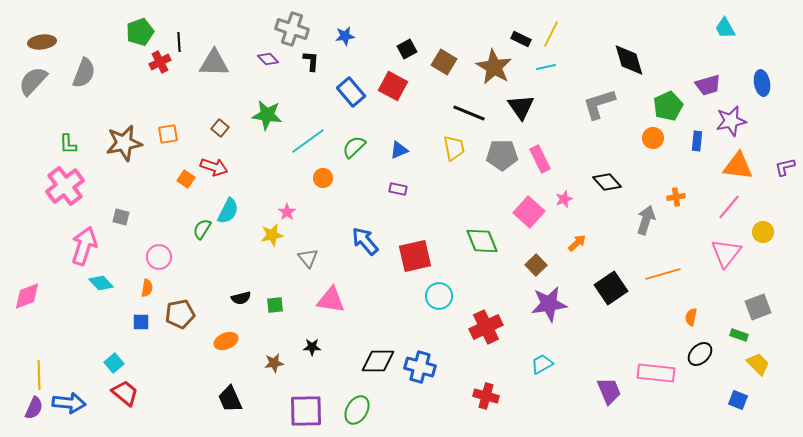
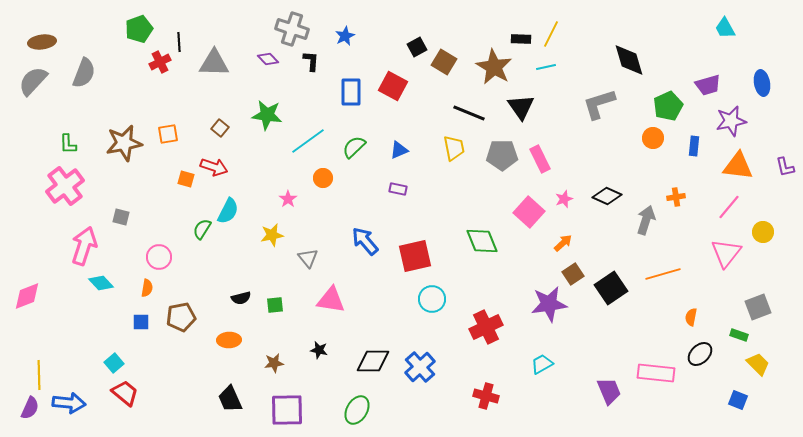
green pentagon at (140, 32): moved 1 px left, 3 px up
blue star at (345, 36): rotated 18 degrees counterclockwise
black rectangle at (521, 39): rotated 24 degrees counterclockwise
black square at (407, 49): moved 10 px right, 2 px up
blue rectangle at (351, 92): rotated 40 degrees clockwise
blue rectangle at (697, 141): moved 3 px left, 5 px down
purple L-shape at (785, 167): rotated 90 degrees counterclockwise
orange square at (186, 179): rotated 18 degrees counterclockwise
black diamond at (607, 182): moved 14 px down; rotated 24 degrees counterclockwise
pink star at (287, 212): moved 1 px right, 13 px up
orange arrow at (577, 243): moved 14 px left
brown square at (536, 265): moved 37 px right, 9 px down; rotated 10 degrees clockwise
cyan circle at (439, 296): moved 7 px left, 3 px down
brown pentagon at (180, 314): moved 1 px right, 3 px down
orange ellipse at (226, 341): moved 3 px right, 1 px up; rotated 20 degrees clockwise
black star at (312, 347): moved 7 px right, 3 px down; rotated 12 degrees clockwise
black diamond at (378, 361): moved 5 px left
blue cross at (420, 367): rotated 32 degrees clockwise
purple semicircle at (34, 408): moved 4 px left
purple square at (306, 411): moved 19 px left, 1 px up
